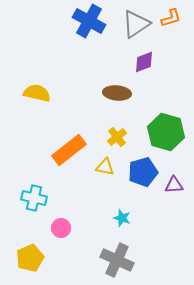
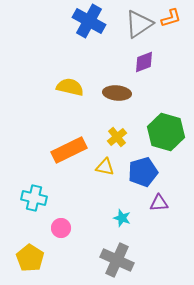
gray triangle: moved 3 px right
yellow semicircle: moved 33 px right, 6 px up
orange rectangle: rotated 12 degrees clockwise
purple triangle: moved 15 px left, 18 px down
yellow pentagon: rotated 16 degrees counterclockwise
